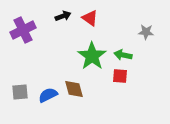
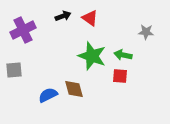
green star: rotated 16 degrees counterclockwise
gray square: moved 6 px left, 22 px up
